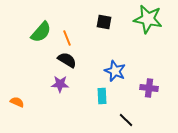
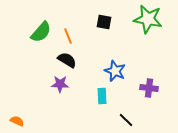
orange line: moved 1 px right, 2 px up
orange semicircle: moved 19 px down
